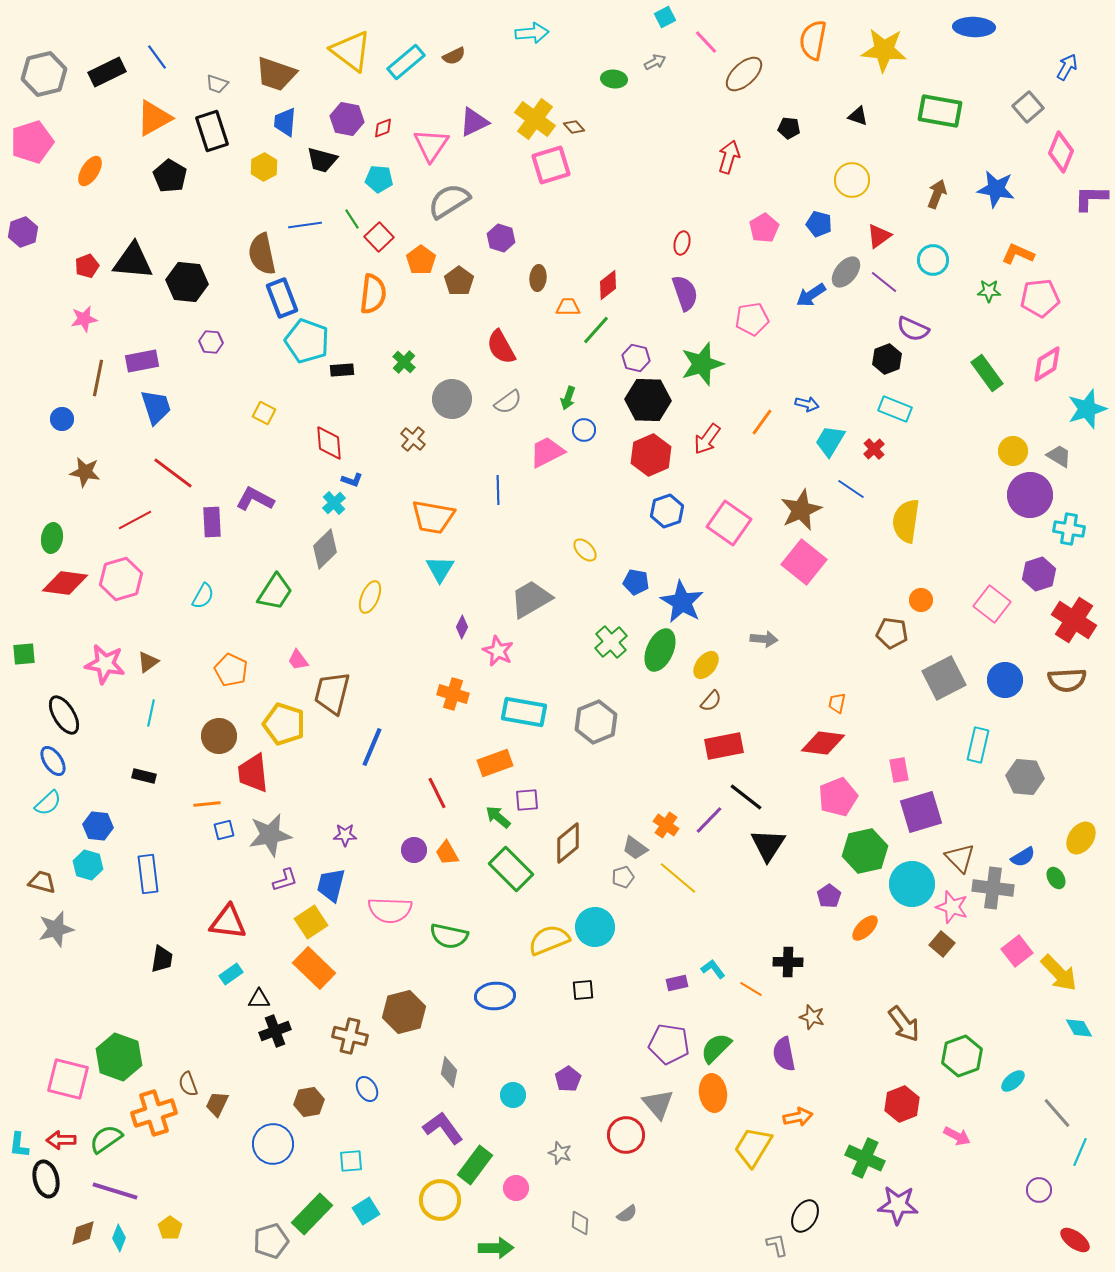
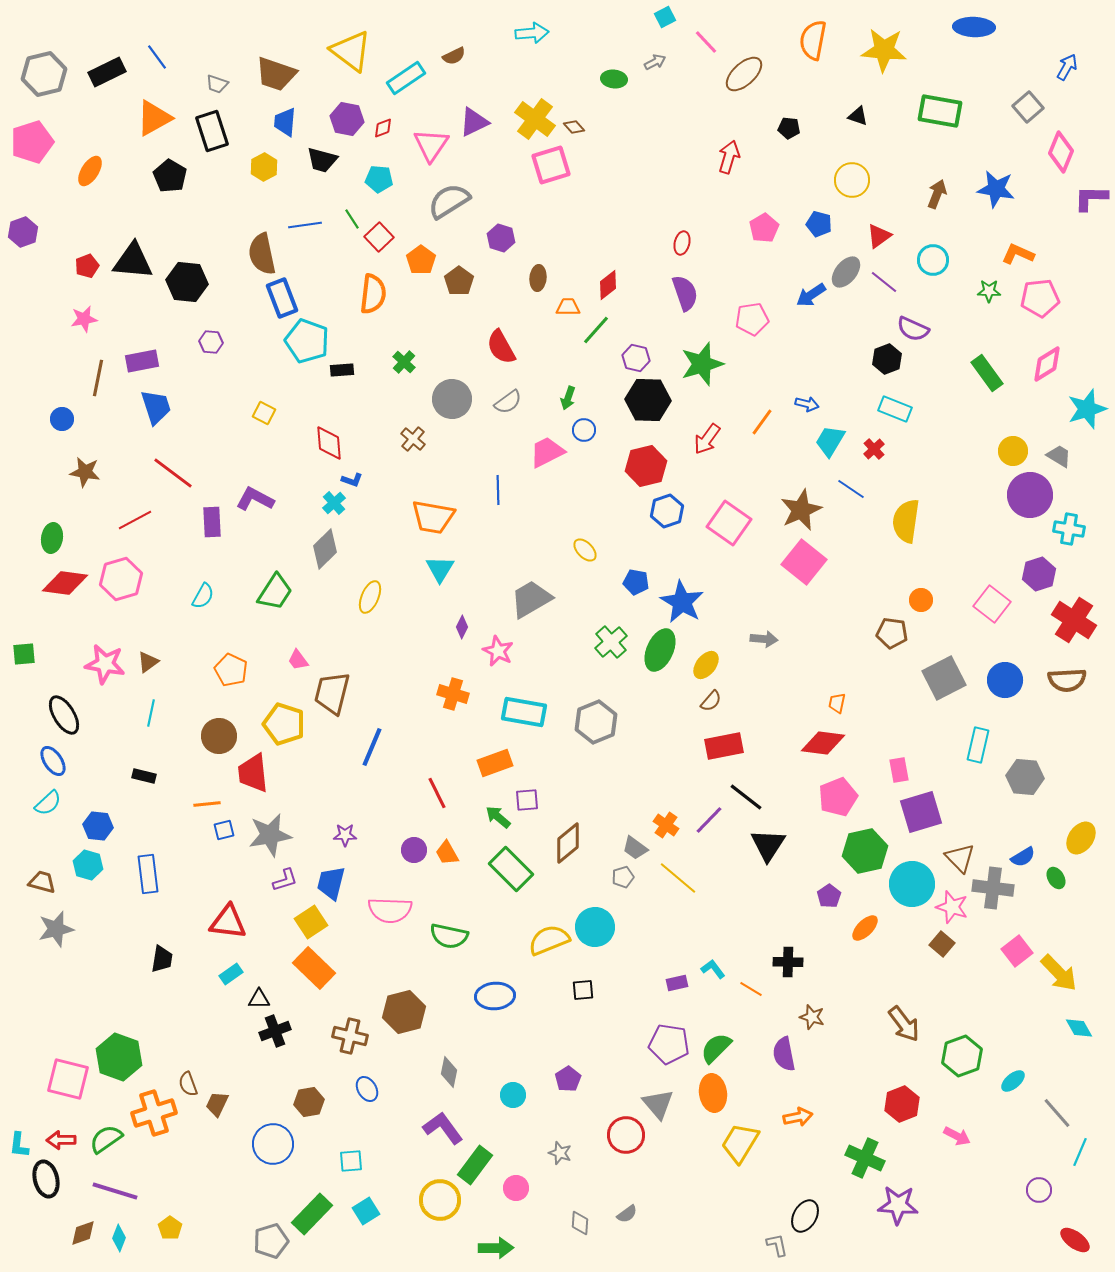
cyan rectangle at (406, 62): moved 16 px down; rotated 6 degrees clockwise
red hexagon at (651, 455): moved 5 px left, 11 px down; rotated 9 degrees clockwise
blue trapezoid at (331, 885): moved 2 px up
yellow trapezoid at (753, 1147): moved 13 px left, 4 px up
